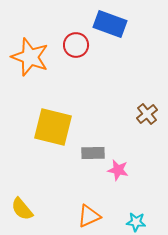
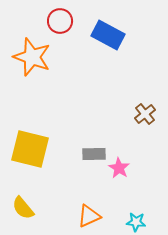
blue rectangle: moved 2 px left, 11 px down; rotated 8 degrees clockwise
red circle: moved 16 px left, 24 px up
orange star: moved 2 px right
brown cross: moved 2 px left
yellow square: moved 23 px left, 22 px down
gray rectangle: moved 1 px right, 1 px down
pink star: moved 1 px right, 2 px up; rotated 20 degrees clockwise
yellow semicircle: moved 1 px right, 1 px up
